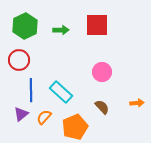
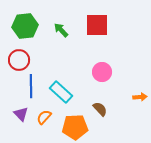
green hexagon: rotated 20 degrees clockwise
green arrow: rotated 133 degrees counterclockwise
blue line: moved 4 px up
orange arrow: moved 3 px right, 6 px up
brown semicircle: moved 2 px left, 2 px down
purple triangle: rotated 35 degrees counterclockwise
orange pentagon: rotated 20 degrees clockwise
